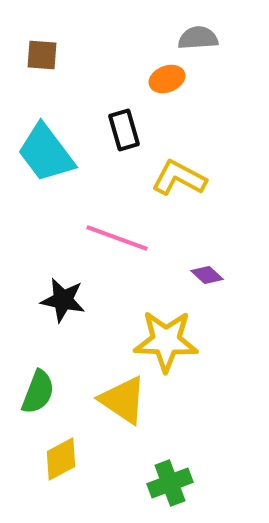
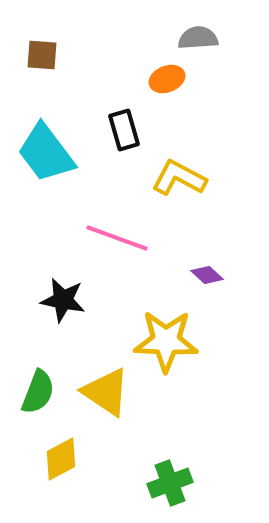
yellow triangle: moved 17 px left, 8 px up
